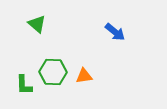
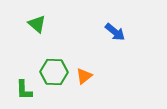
green hexagon: moved 1 px right
orange triangle: rotated 30 degrees counterclockwise
green L-shape: moved 5 px down
